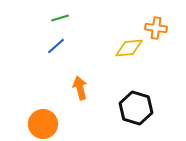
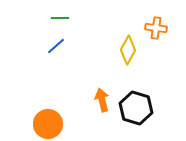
green line: rotated 18 degrees clockwise
yellow diamond: moved 1 px left, 2 px down; rotated 56 degrees counterclockwise
orange arrow: moved 22 px right, 12 px down
orange circle: moved 5 px right
